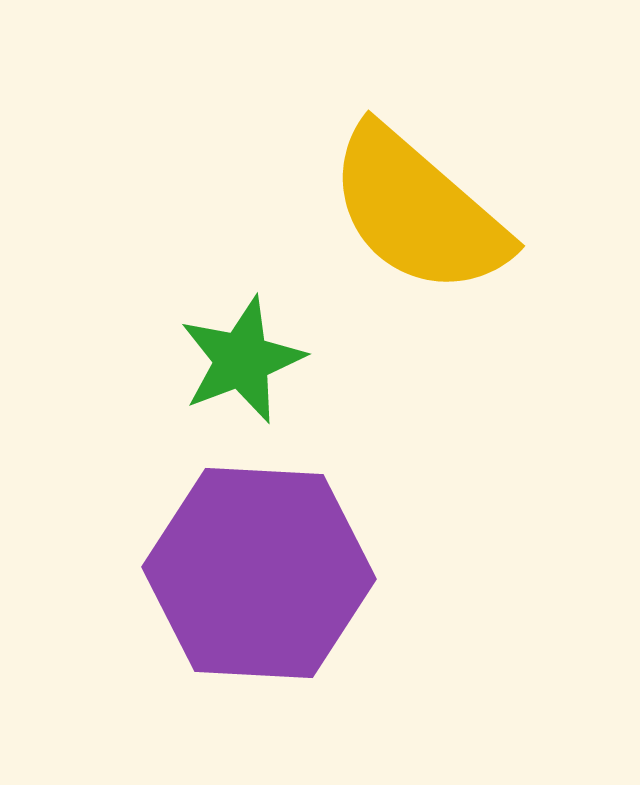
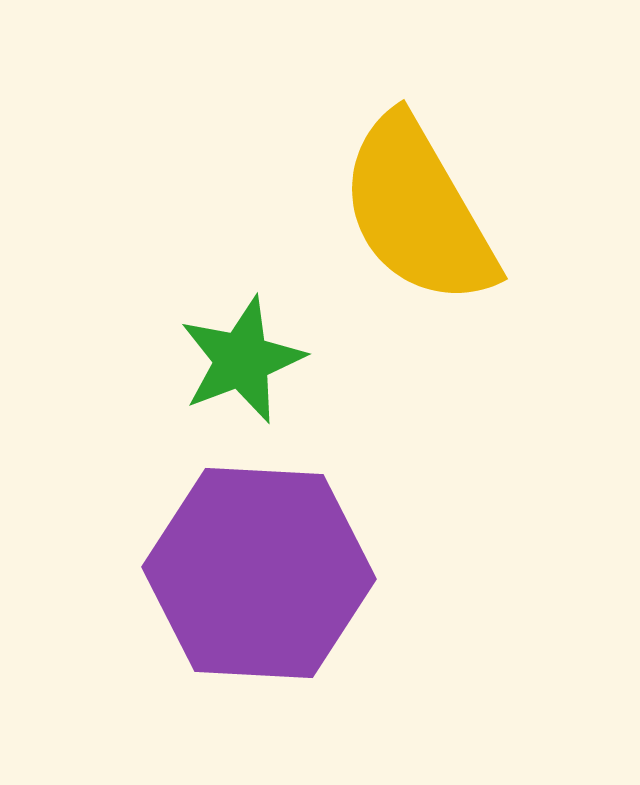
yellow semicircle: rotated 19 degrees clockwise
